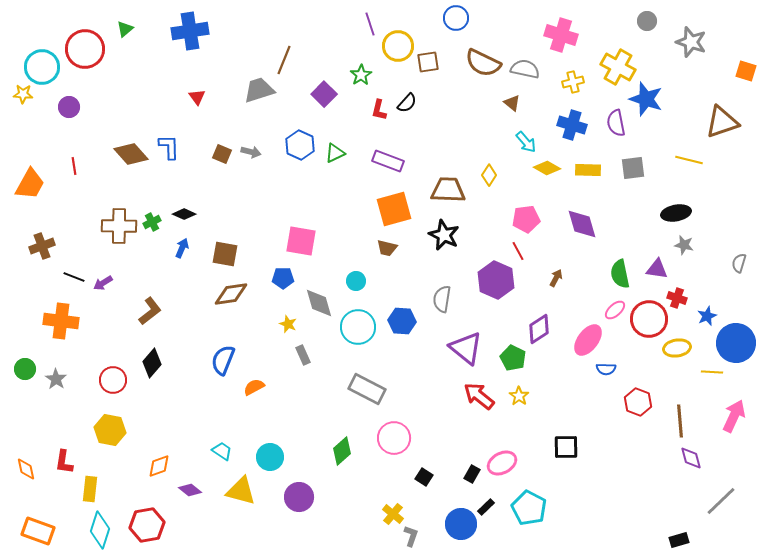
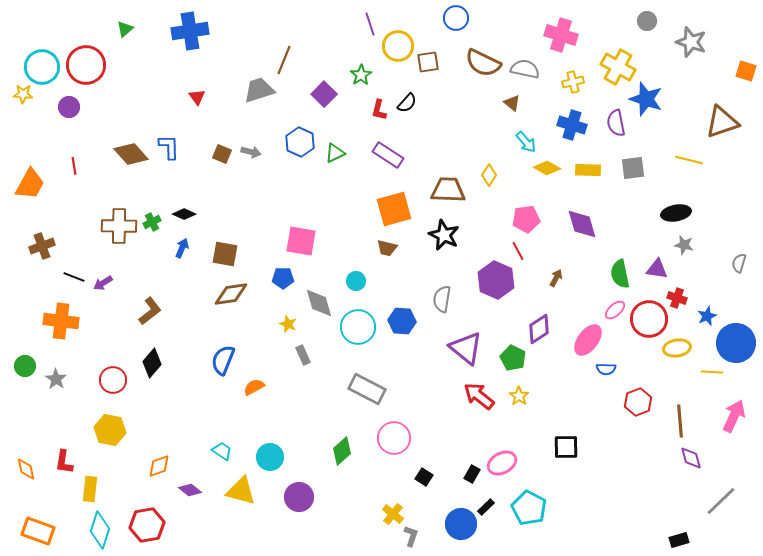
red circle at (85, 49): moved 1 px right, 16 px down
blue hexagon at (300, 145): moved 3 px up
purple rectangle at (388, 161): moved 6 px up; rotated 12 degrees clockwise
green circle at (25, 369): moved 3 px up
red hexagon at (638, 402): rotated 20 degrees clockwise
